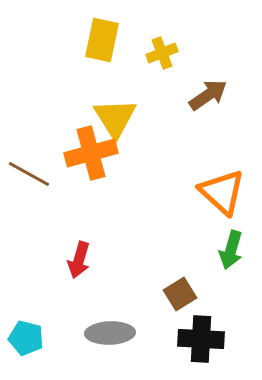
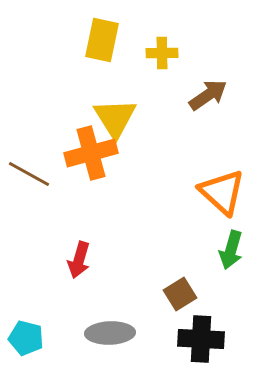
yellow cross: rotated 20 degrees clockwise
